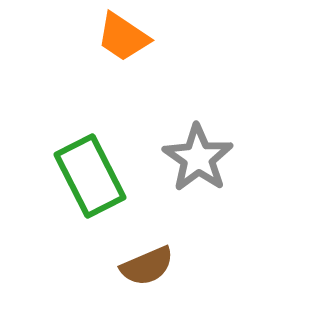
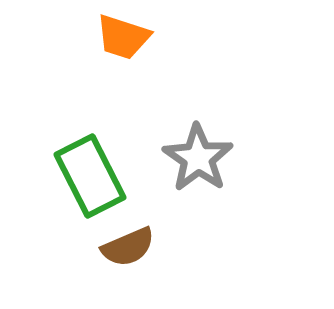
orange trapezoid: rotated 16 degrees counterclockwise
brown semicircle: moved 19 px left, 19 px up
